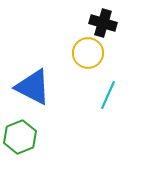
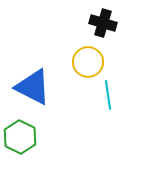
yellow circle: moved 9 px down
cyan line: rotated 32 degrees counterclockwise
green hexagon: rotated 12 degrees counterclockwise
